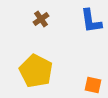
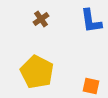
yellow pentagon: moved 1 px right, 1 px down
orange square: moved 2 px left, 1 px down
